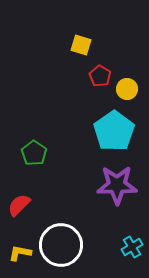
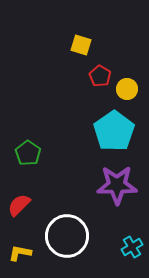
green pentagon: moved 6 px left
white circle: moved 6 px right, 9 px up
